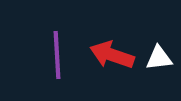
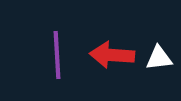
red arrow: rotated 15 degrees counterclockwise
